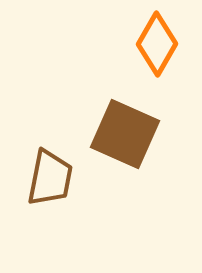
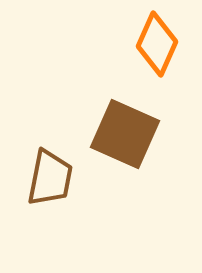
orange diamond: rotated 6 degrees counterclockwise
